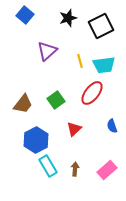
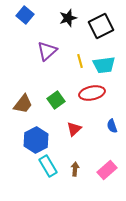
red ellipse: rotated 40 degrees clockwise
